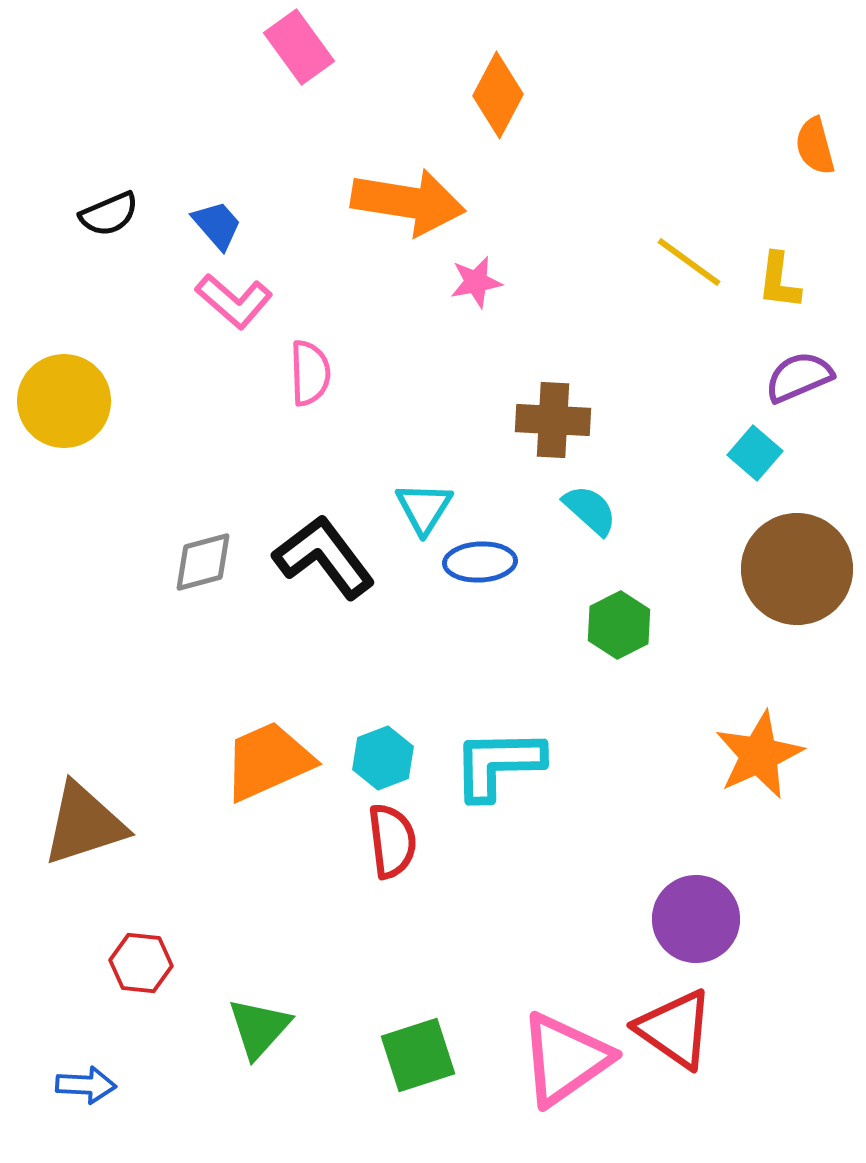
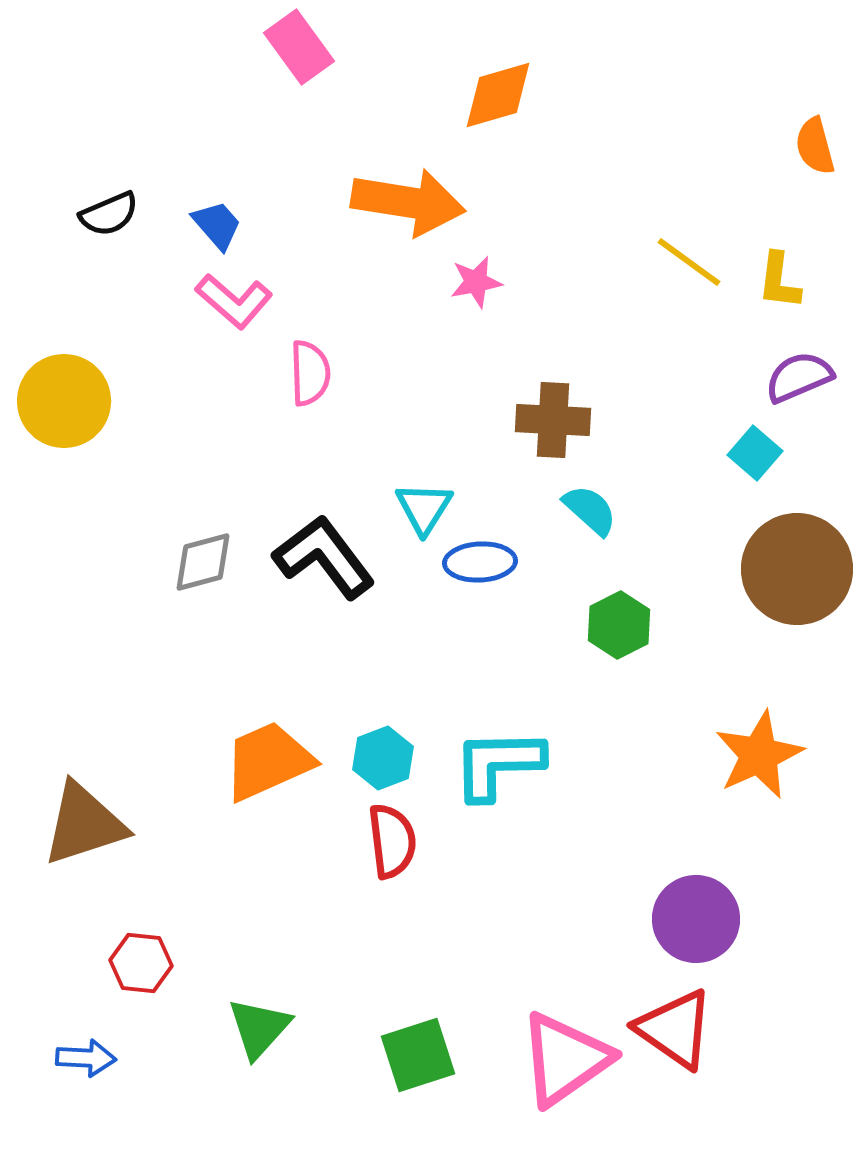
orange diamond: rotated 46 degrees clockwise
blue arrow: moved 27 px up
